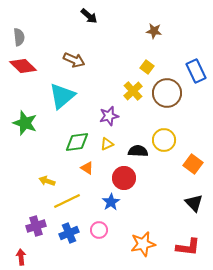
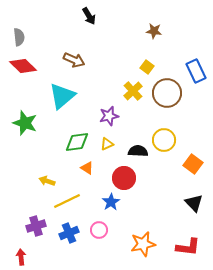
black arrow: rotated 18 degrees clockwise
